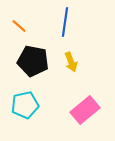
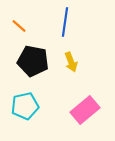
cyan pentagon: moved 1 px down
